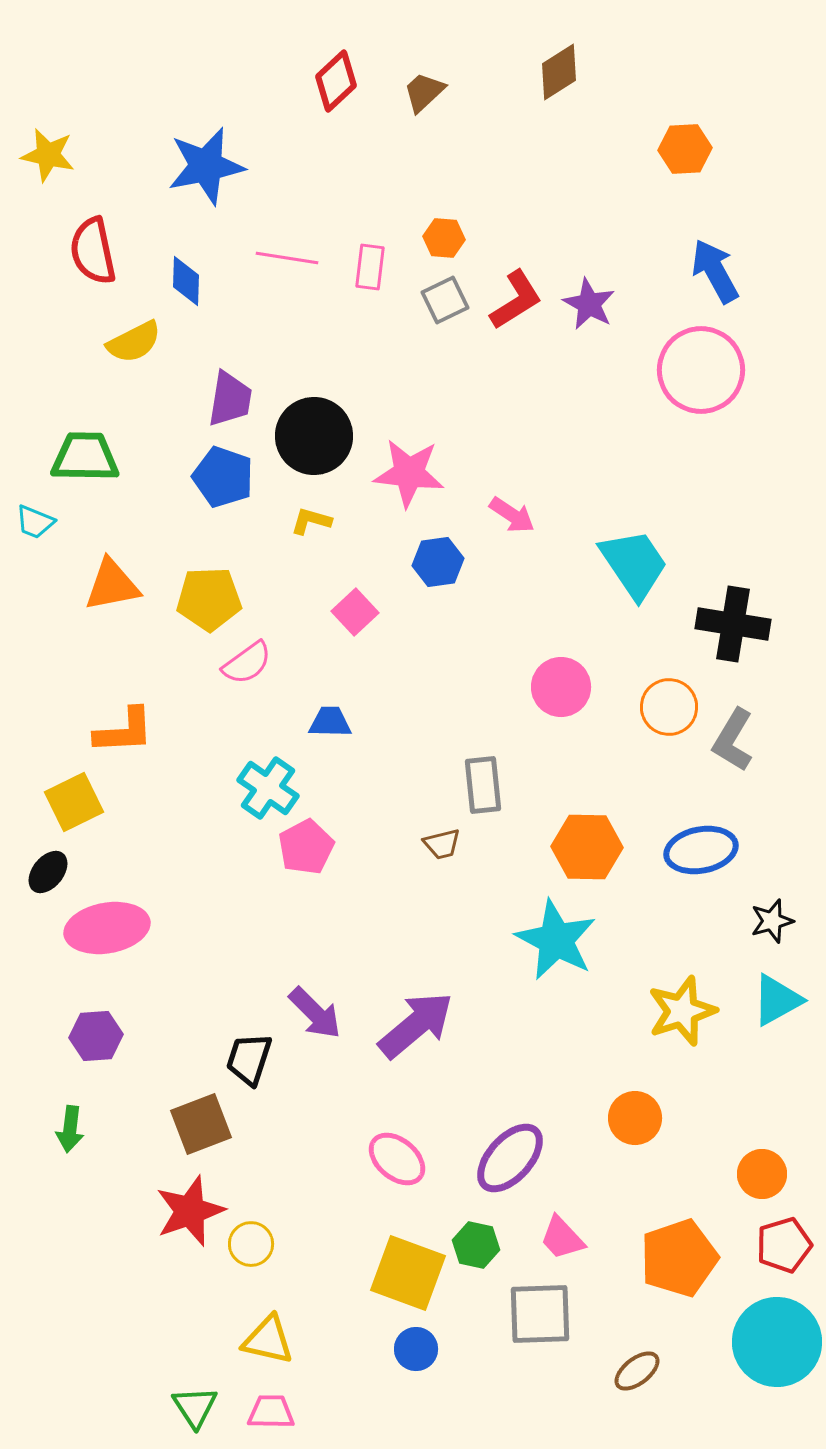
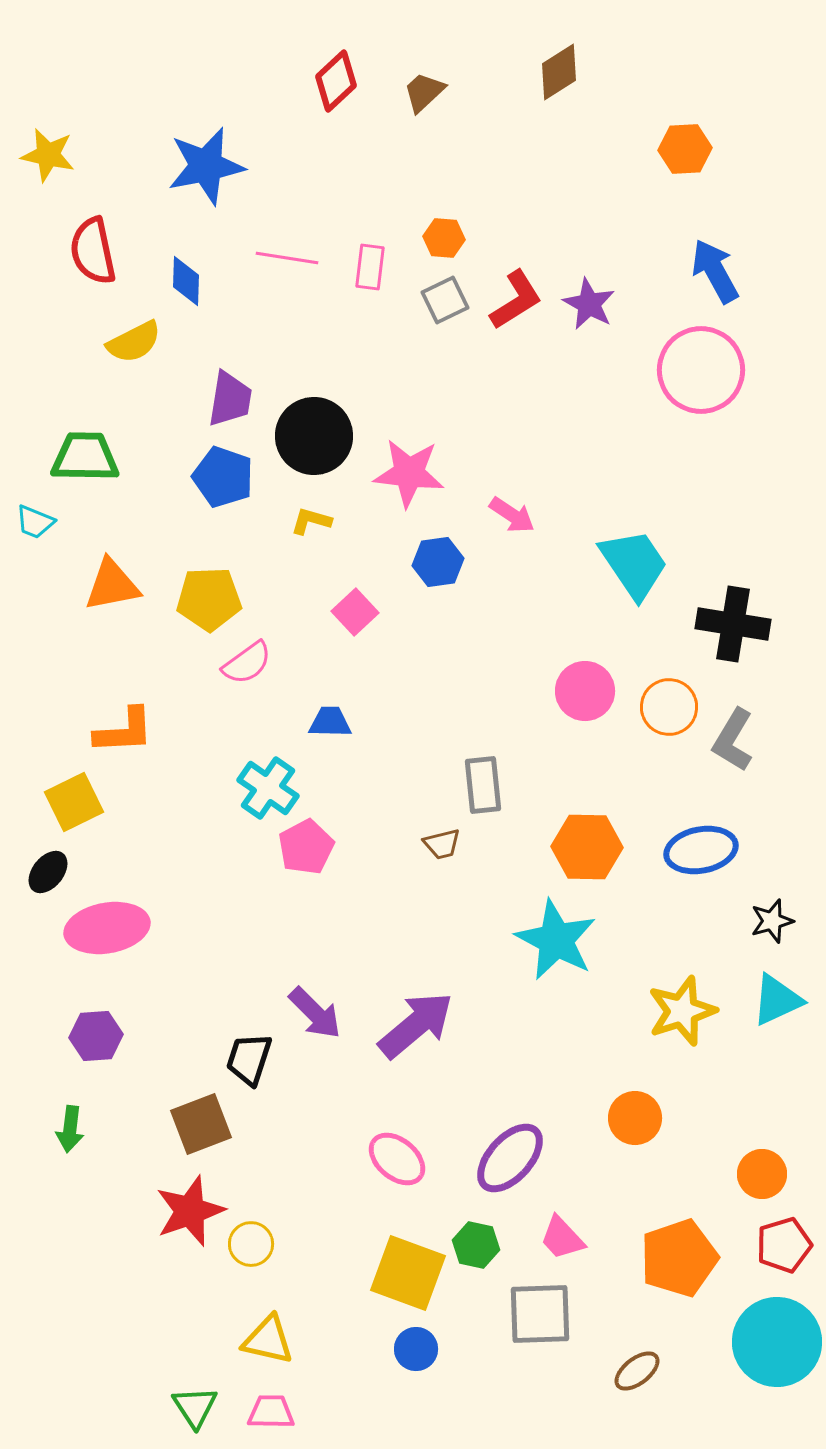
pink circle at (561, 687): moved 24 px right, 4 px down
cyan triangle at (777, 1000): rotated 4 degrees clockwise
